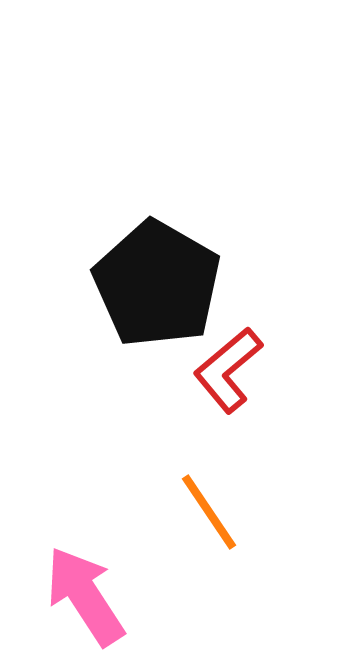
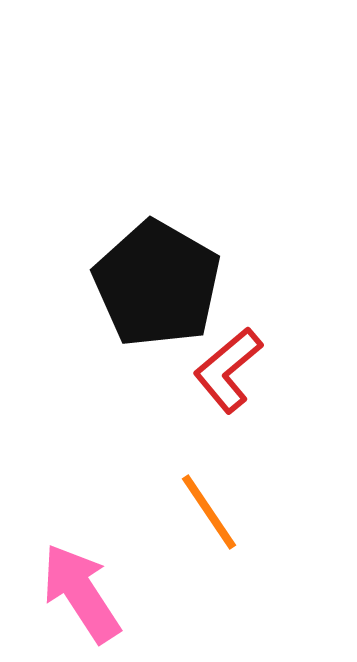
pink arrow: moved 4 px left, 3 px up
